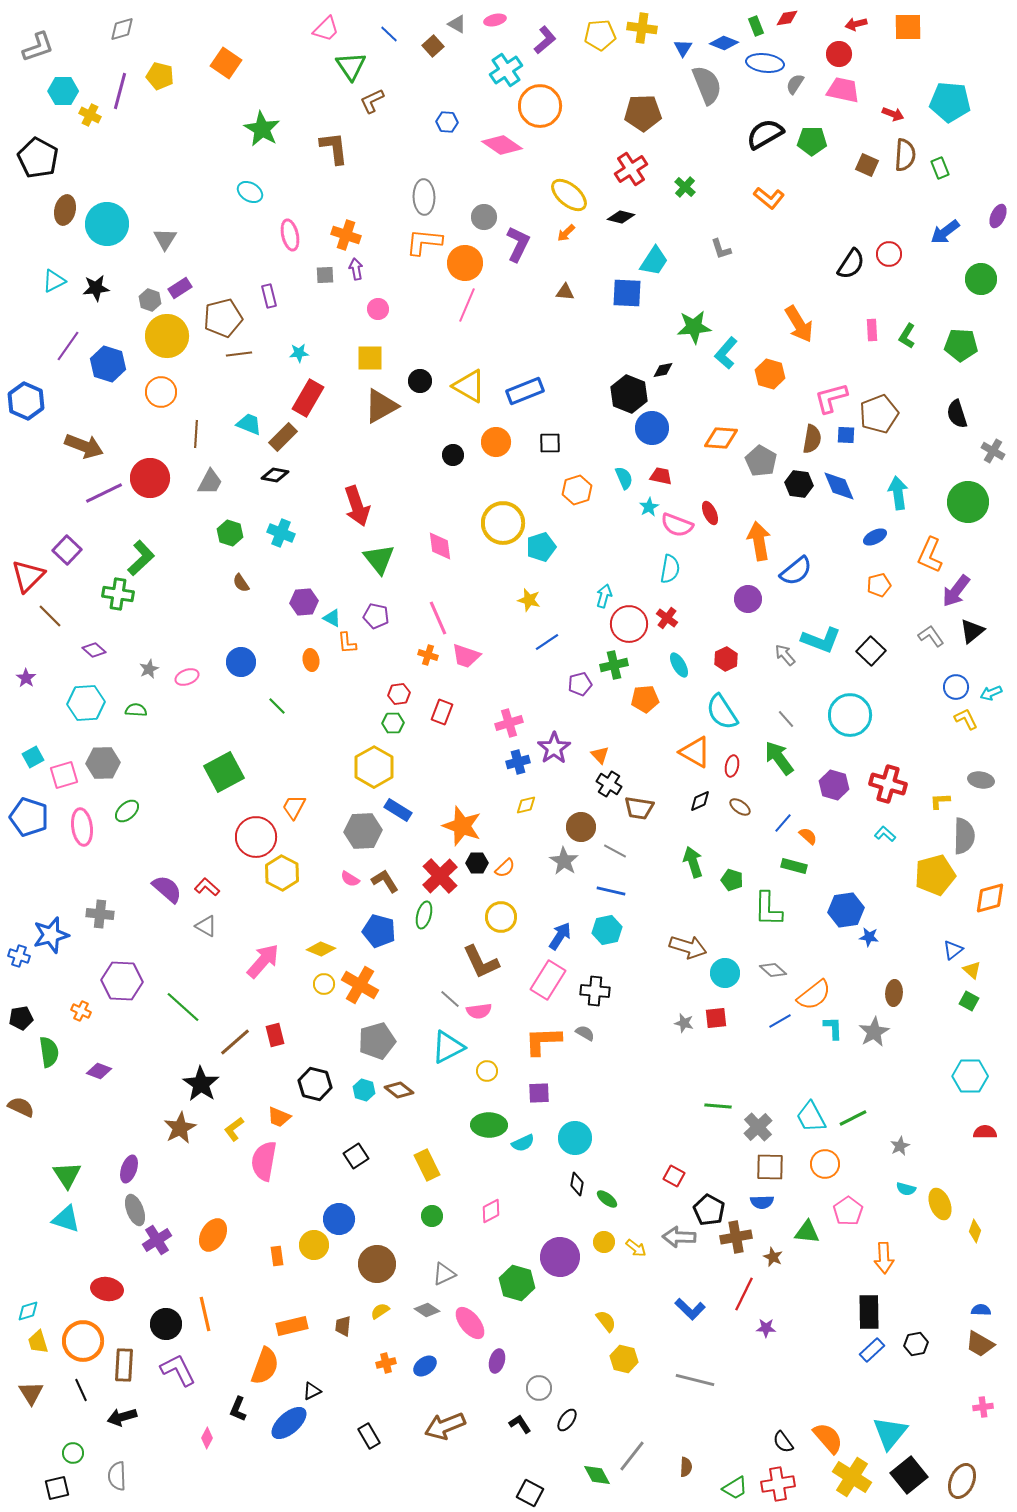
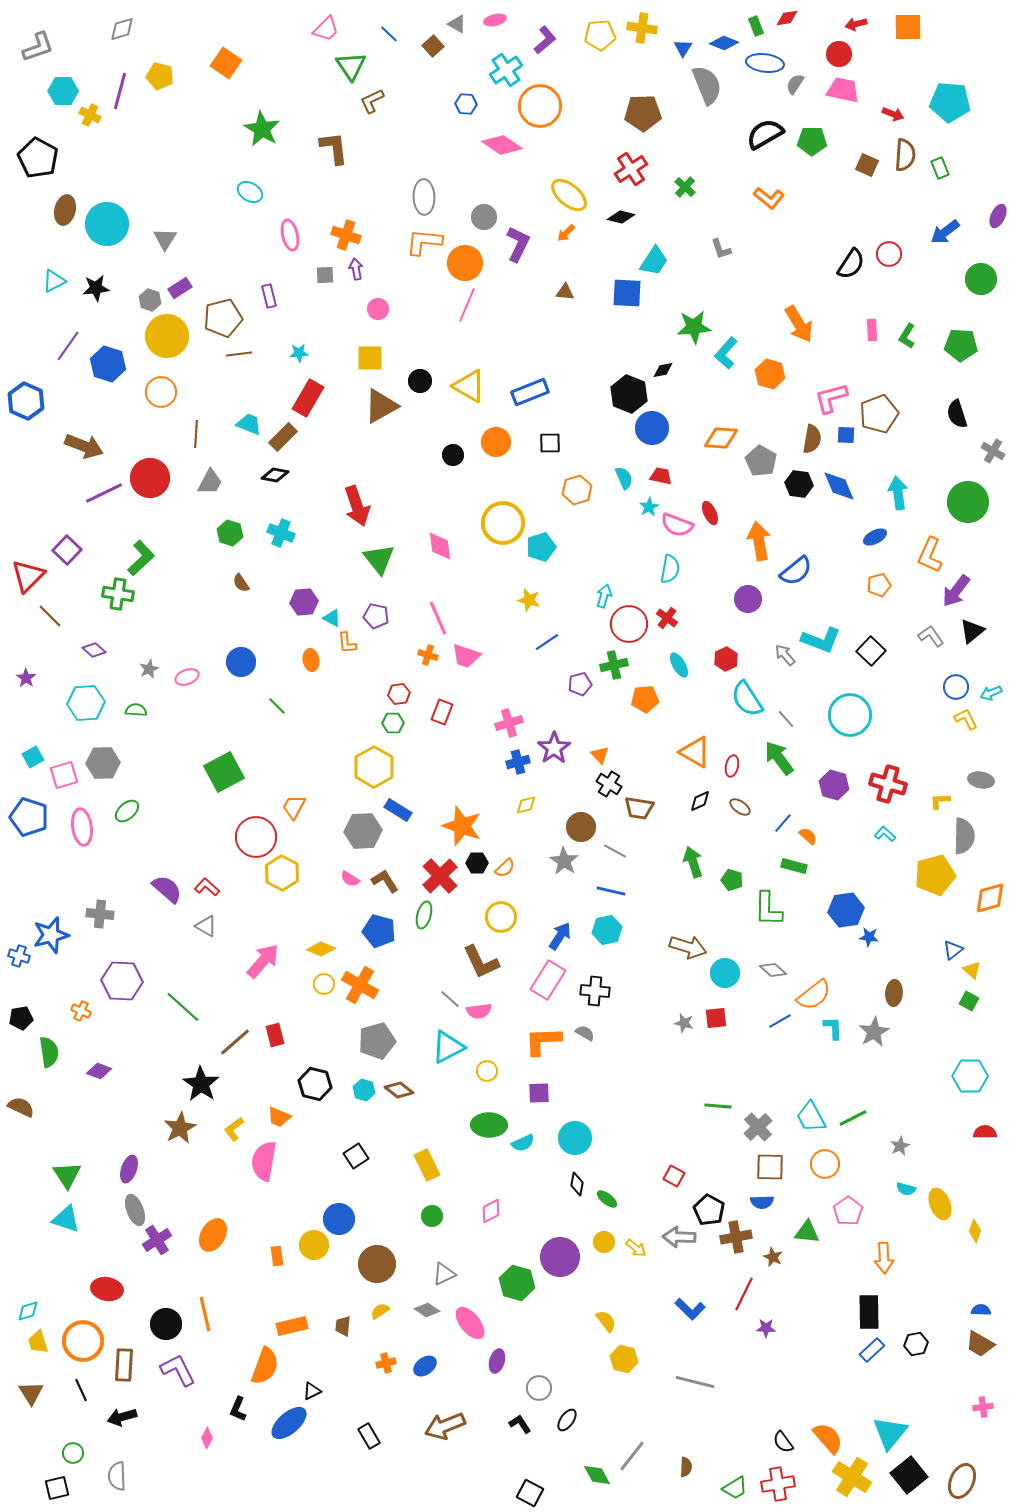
blue hexagon at (447, 122): moved 19 px right, 18 px up
blue rectangle at (525, 391): moved 5 px right, 1 px down
cyan semicircle at (722, 712): moved 25 px right, 13 px up
gray line at (695, 1380): moved 2 px down
